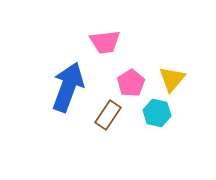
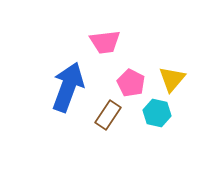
pink pentagon: rotated 12 degrees counterclockwise
